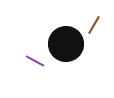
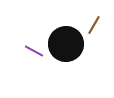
purple line: moved 1 px left, 10 px up
